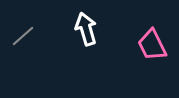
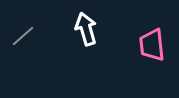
pink trapezoid: rotated 20 degrees clockwise
